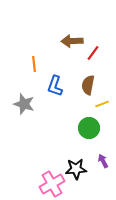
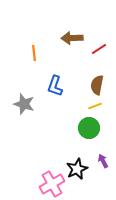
brown arrow: moved 3 px up
red line: moved 6 px right, 4 px up; rotated 21 degrees clockwise
orange line: moved 11 px up
brown semicircle: moved 9 px right
yellow line: moved 7 px left, 2 px down
black star: moved 1 px right; rotated 20 degrees counterclockwise
